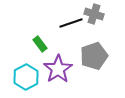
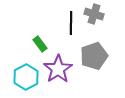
black line: rotated 70 degrees counterclockwise
